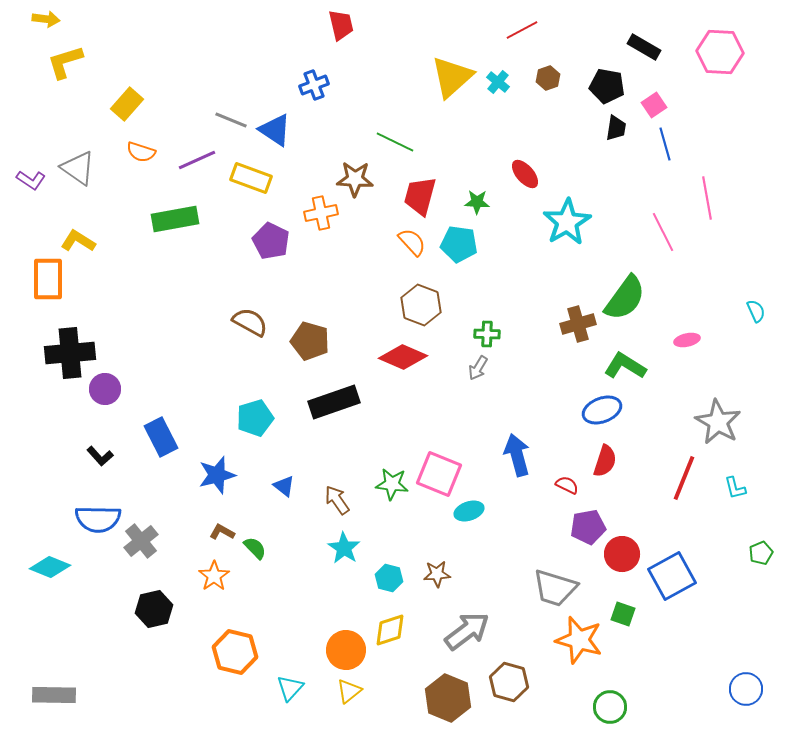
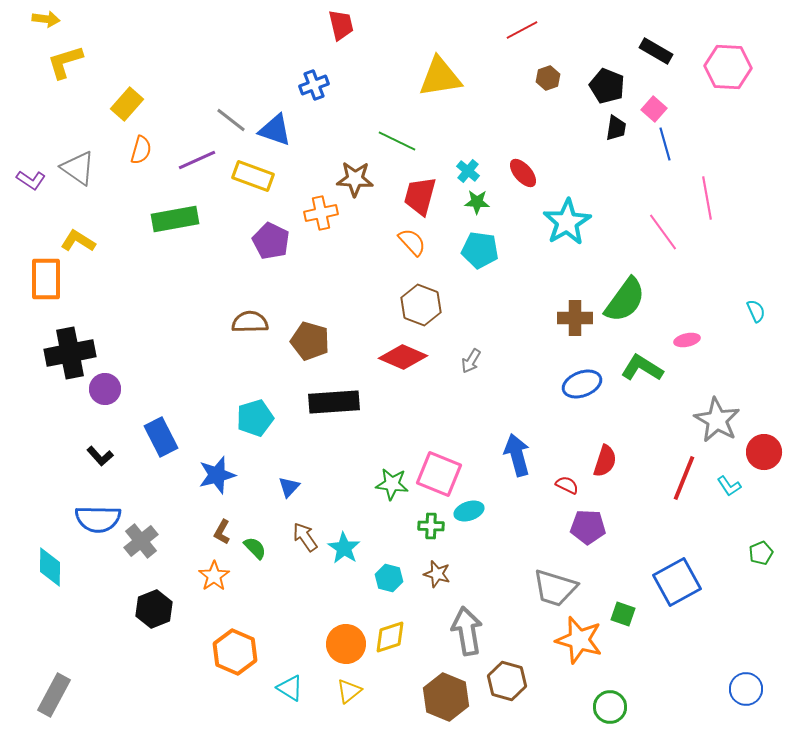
black rectangle at (644, 47): moved 12 px right, 4 px down
pink hexagon at (720, 52): moved 8 px right, 15 px down
yellow triangle at (452, 77): moved 12 px left; rotated 33 degrees clockwise
cyan cross at (498, 82): moved 30 px left, 89 px down
black pentagon at (607, 86): rotated 12 degrees clockwise
pink square at (654, 105): moved 4 px down; rotated 15 degrees counterclockwise
gray line at (231, 120): rotated 16 degrees clockwise
blue triangle at (275, 130): rotated 15 degrees counterclockwise
green line at (395, 142): moved 2 px right, 1 px up
orange semicircle at (141, 152): moved 2 px up; rotated 92 degrees counterclockwise
red ellipse at (525, 174): moved 2 px left, 1 px up
yellow rectangle at (251, 178): moved 2 px right, 2 px up
pink line at (663, 232): rotated 9 degrees counterclockwise
cyan pentagon at (459, 244): moved 21 px right, 6 px down
orange rectangle at (48, 279): moved 2 px left
green semicircle at (625, 298): moved 2 px down
brown semicircle at (250, 322): rotated 30 degrees counterclockwise
brown cross at (578, 324): moved 3 px left, 6 px up; rotated 16 degrees clockwise
green cross at (487, 334): moved 56 px left, 192 px down
black cross at (70, 353): rotated 6 degrees counterclockwise
green L-shape at (625, 366): moved 17 px right, 2 px down
gray arrow at (478, 368): moved 7 px left, 7 px up
black rectangle at (334, 402): rotated 15 degrees clockwise
blue ellipse at (602, 410): moved 20 px left, 26 px up
gray star at (718, 422): moved 1 px left, 2 px up
blue triangle at (284, 486): moved 5 px right, 1 px down; rotated 35 degrees clockwise
cyan L-shape at (735, 488): moved 6 px left, 2 px up; rotated 20 degrees counterclockwise
brown arrow at (337, 500): moved 32 px left, 37 px down
purple pentagon at (588, 527): rotated 12 degrees clockwise
brown L-shape at (222, 532): rotated 90 degrees counterclockwise
red circle at (622, 554): moved 142 px right, 102 px up
cyan diamond at (50, 567): rotated 69 degrees clockwise
brown star at (437, 574): rotated 20 degrees clockwise
blue square at (672, 576): moved 5 px right, 6 px down
black hexagon at (154, 609): rotated 9 degrees counterclockwise
yellow diamond at (390, 630): moved 7 px down
gray arrow at (467, 631): rotated 63 degrees counterclockwise
orange circle at (346, 650): moved 6 px up
orange hexagon at (235, 652): rotated 9 degrees clockwise
brown hexagon at (509, 682): moved 2 px left, 1 px up
cyan triangle at (290, 688): rotated 40 degrees counterclockwise
gray rectangle at (54, 695): rotated 63 degrees counterclockwise
brown hexagon at (448, 698): moved 2 px left, 1 px up
